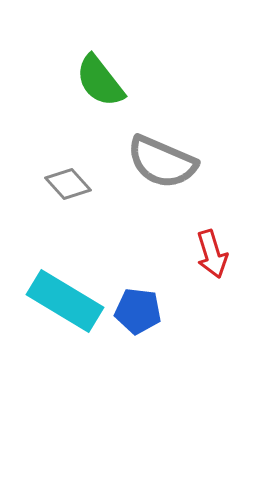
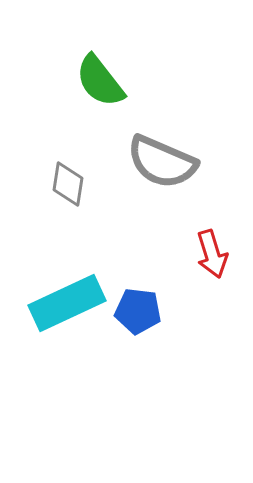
gray diamond: rotated 51 degrees clockwise
cyan rectangle: moved 2 px right, 2 px down; rotated 56 degrees counterclockwise
